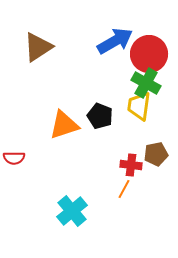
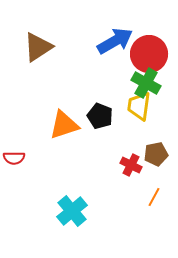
red cross: rotated 20 degrees clockwise
orange line: moved 30 px right, 8 px down
